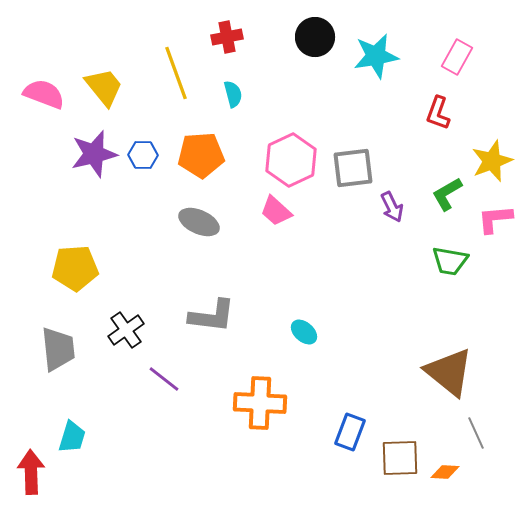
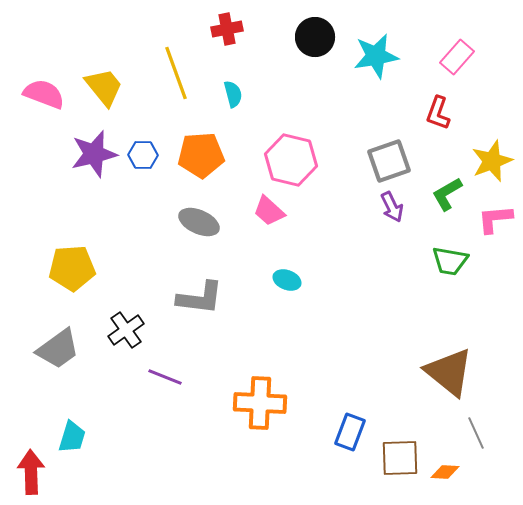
red cross: moved 8 px up
pink rectangle: rotated 12 degrees clockwise
pink hexagon: rotated 21 degrees counterclockwise
gray square: moved 36 px right, 7 px up; rotated 12 degrees counterclockwise
pink trapezoid: moved 7 px left
yellow pentagon: moved 3 px left
gray L-shape: moved 12 px left, 18 px up
cyan ellipse: moved 17 px left, 52 px up; rotated 20 degrees counterclockwise
gray trapezoid: rotated 60 degrees clockwise
purple line: moved 1 px right, 2 px up; rotated 16 degrees counterclockwise
